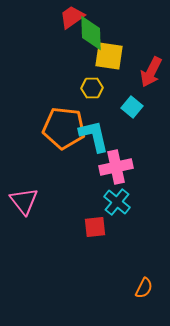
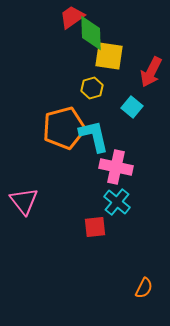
yellow hexagon: rotated 15 degrees counterclockwise
orange pentagon: rotated 21 degrees counterclockwise
pink cross: rotated 24 degrees clockwise
